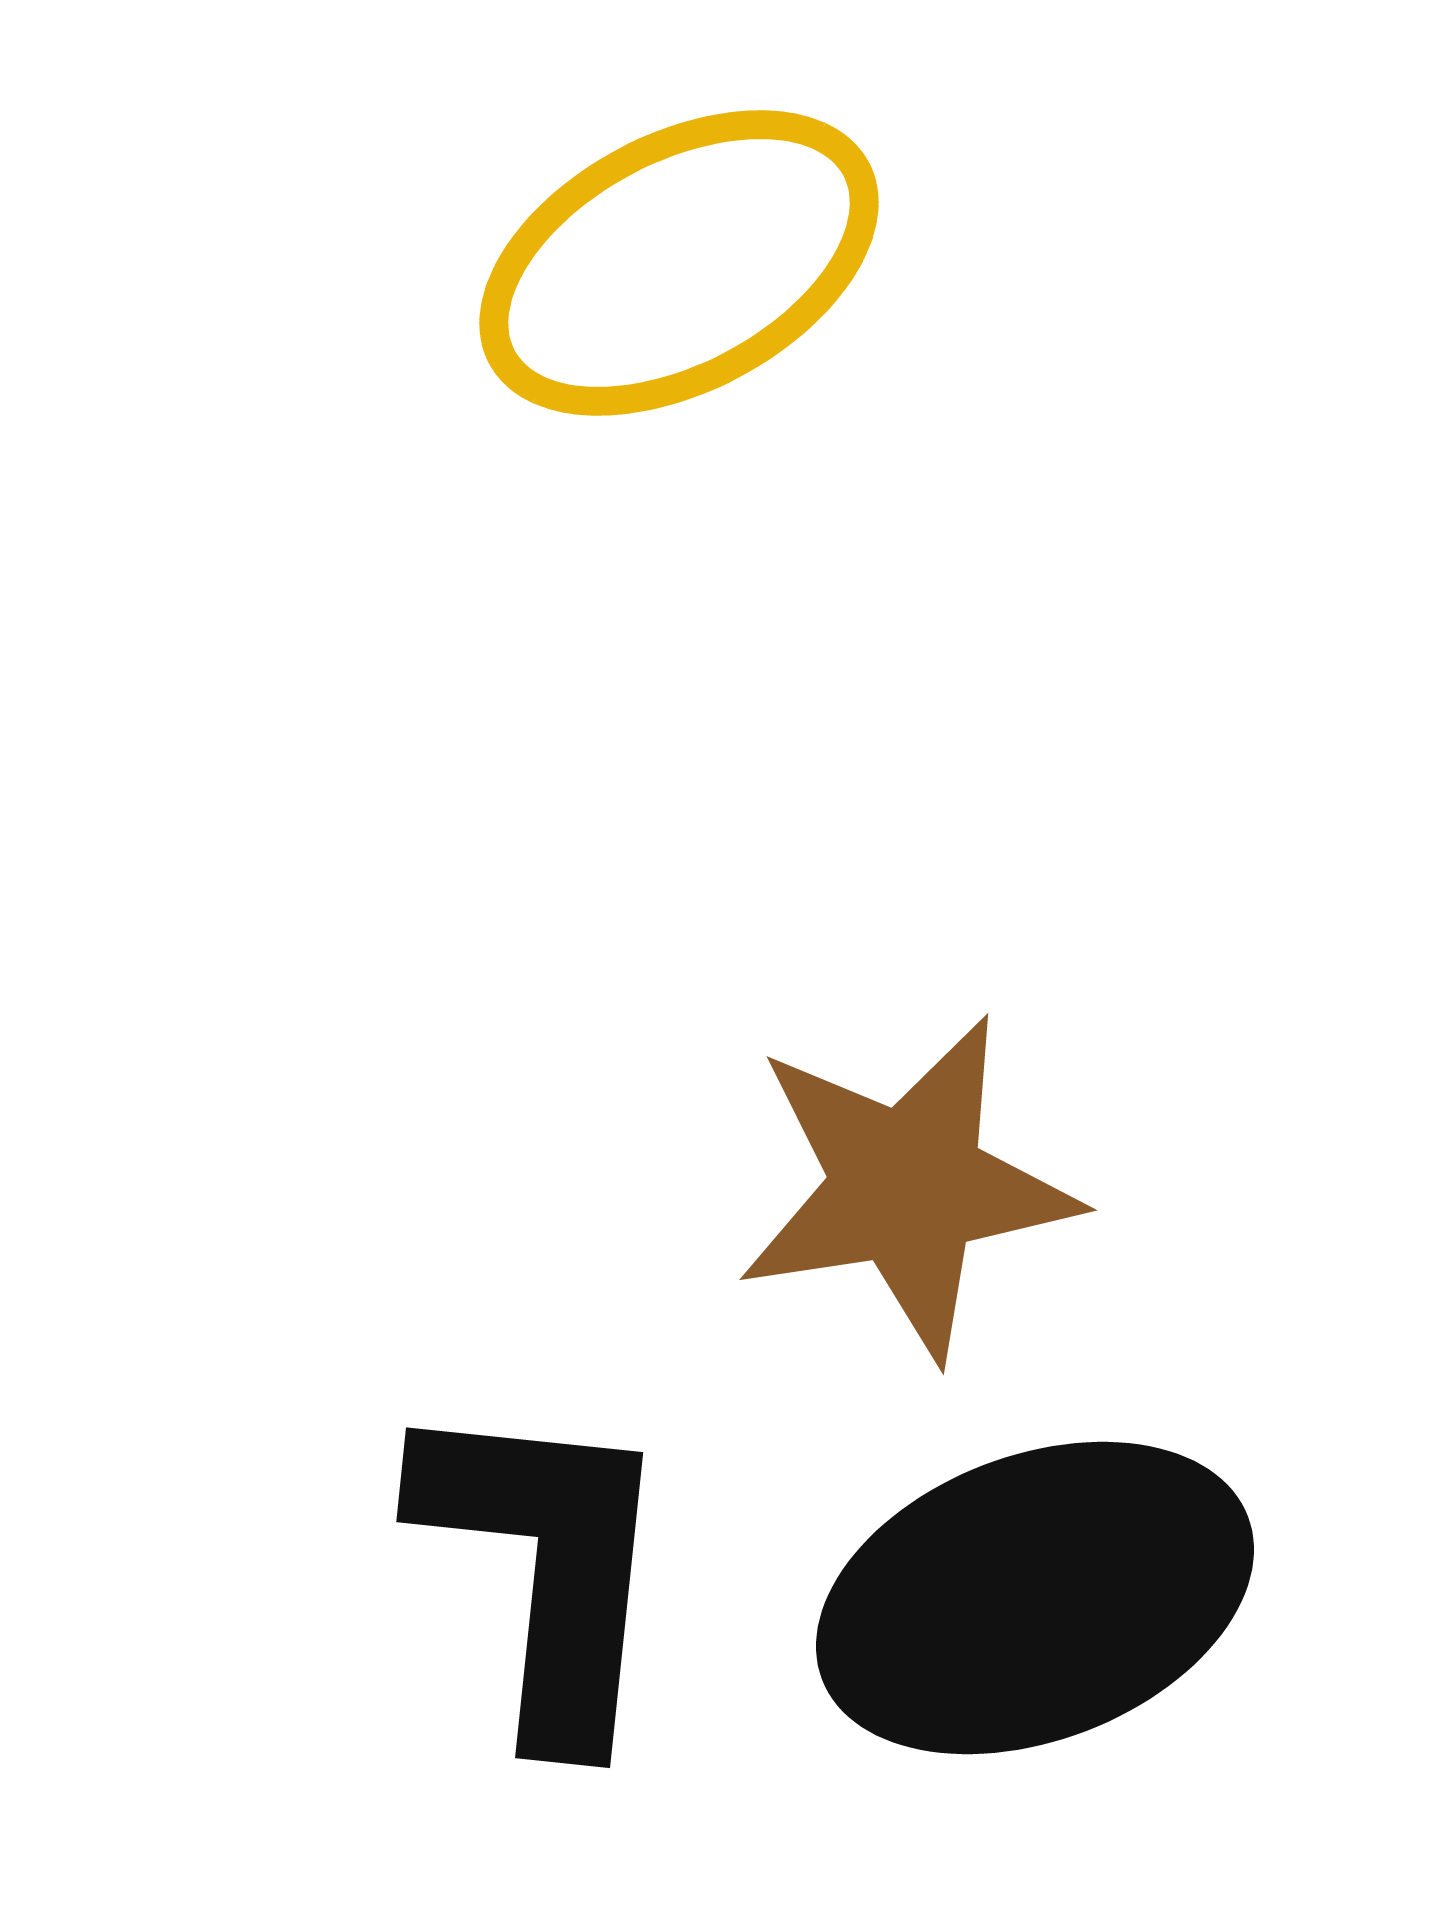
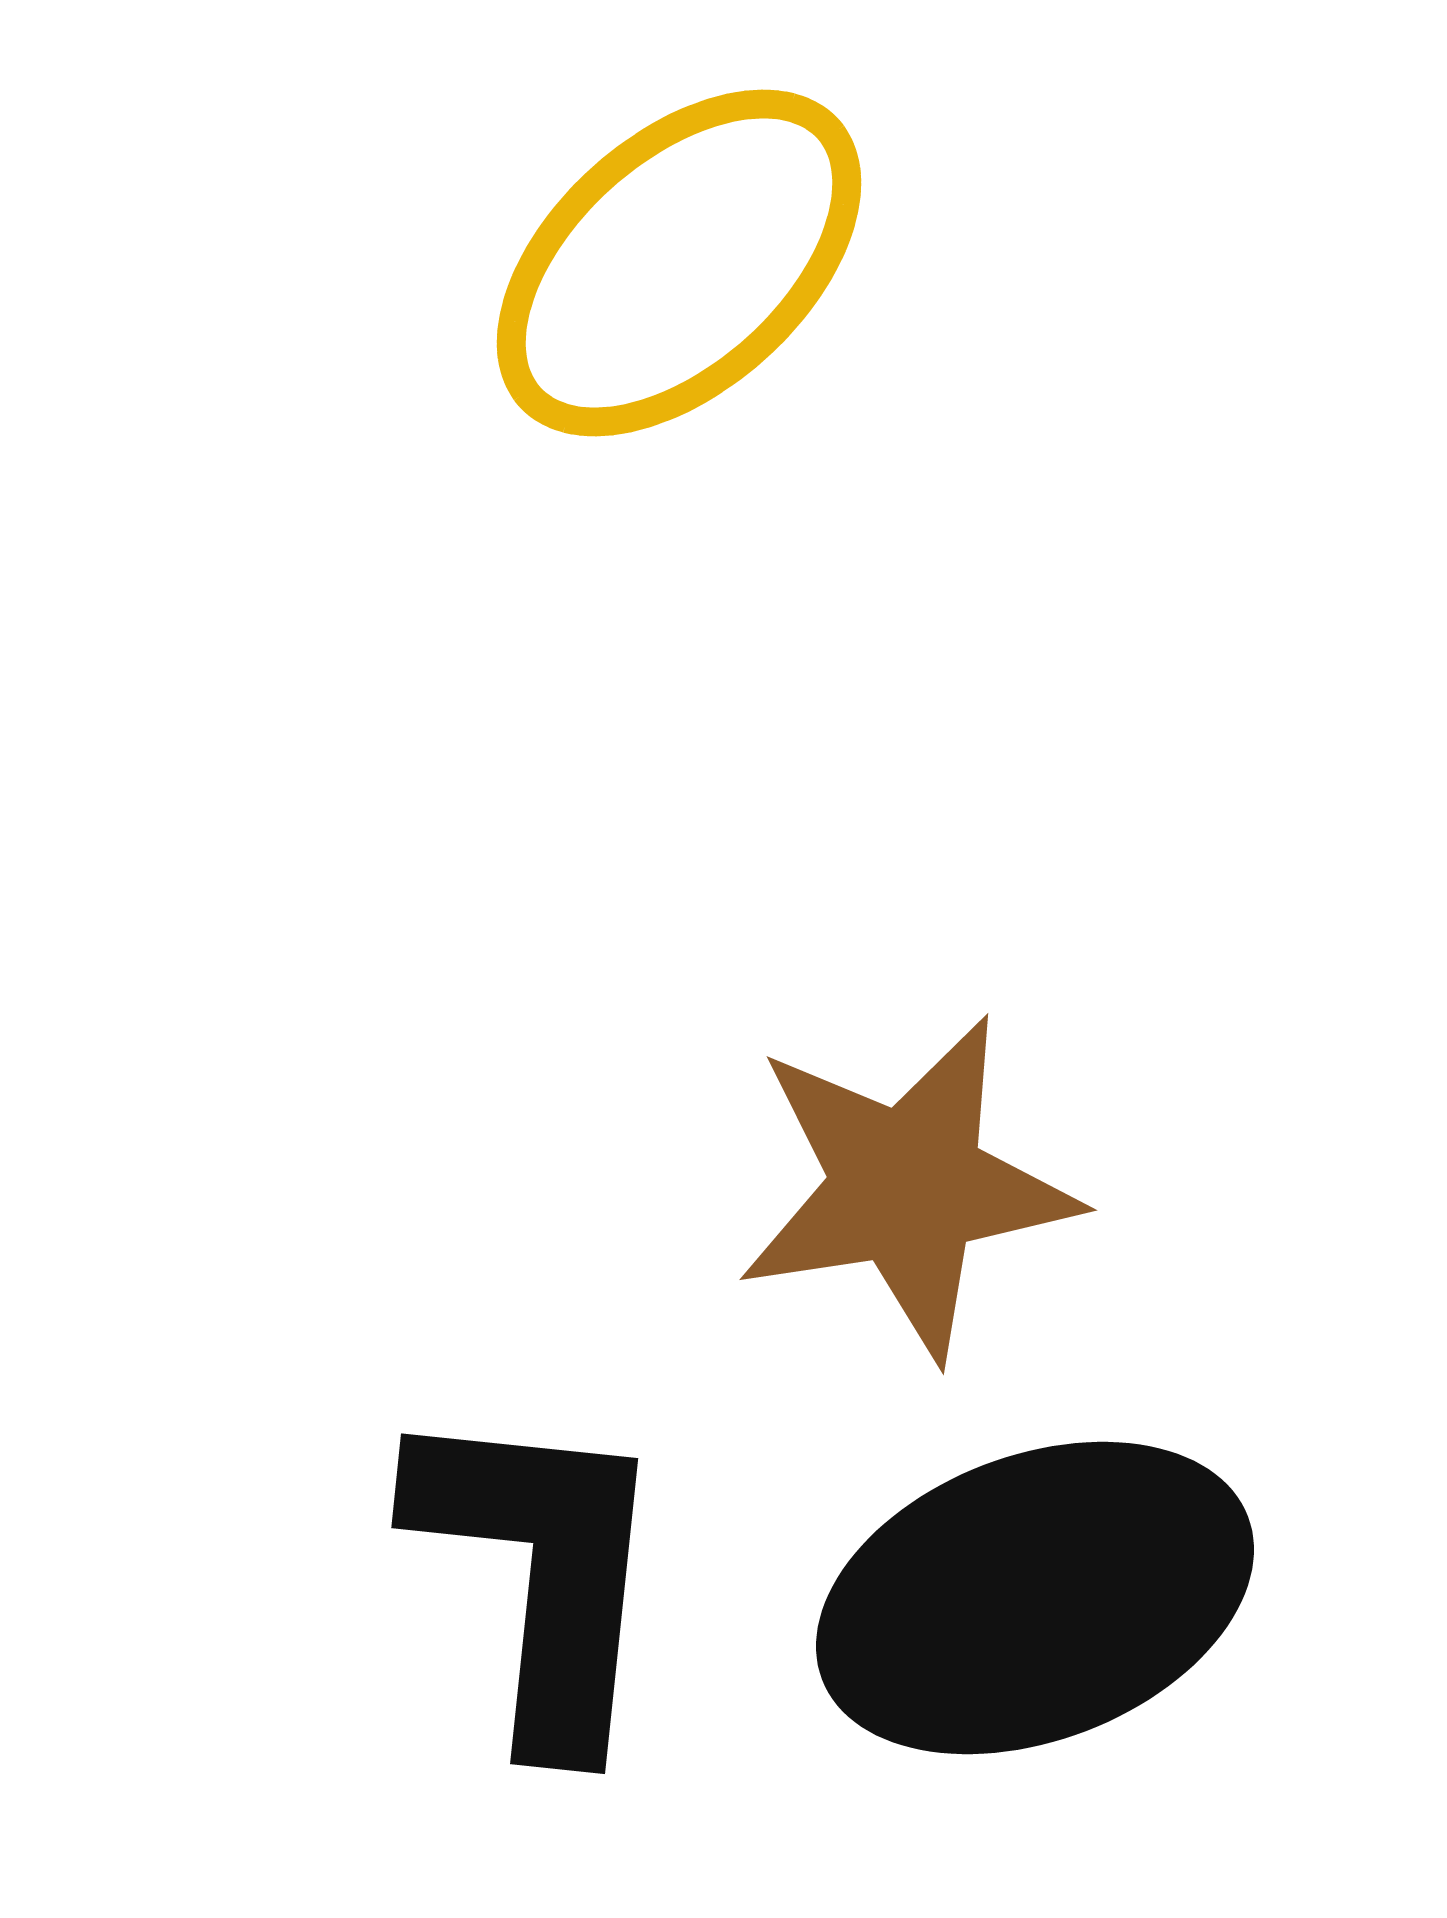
yellow ellipse: rotated 14 degrees counterclockwise
black L-shape: moved 5 px left, 6 px down
